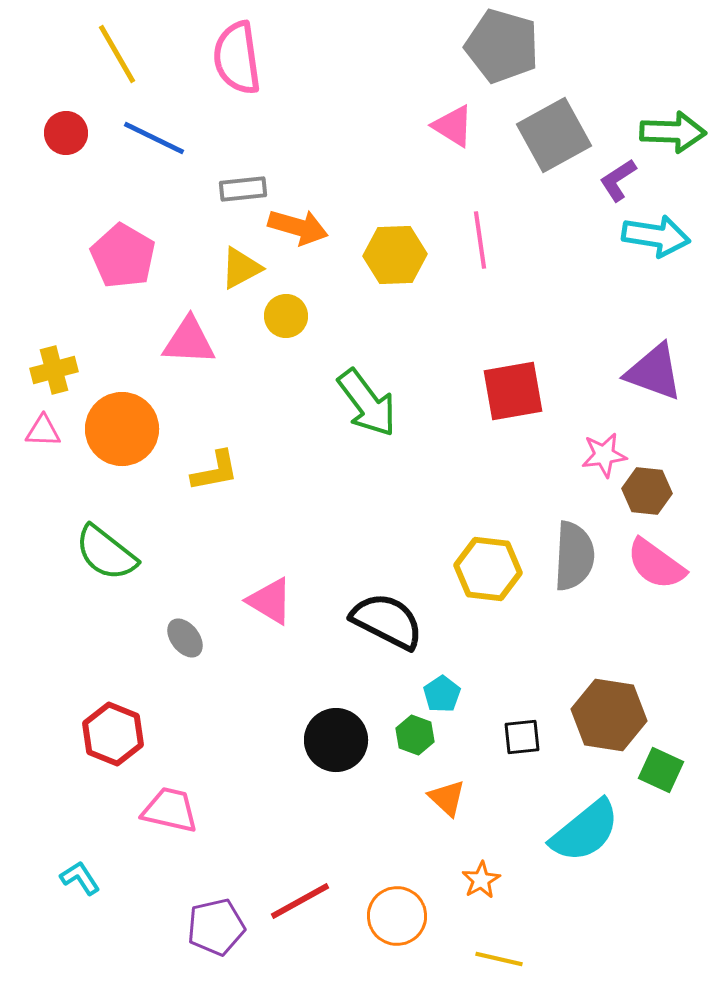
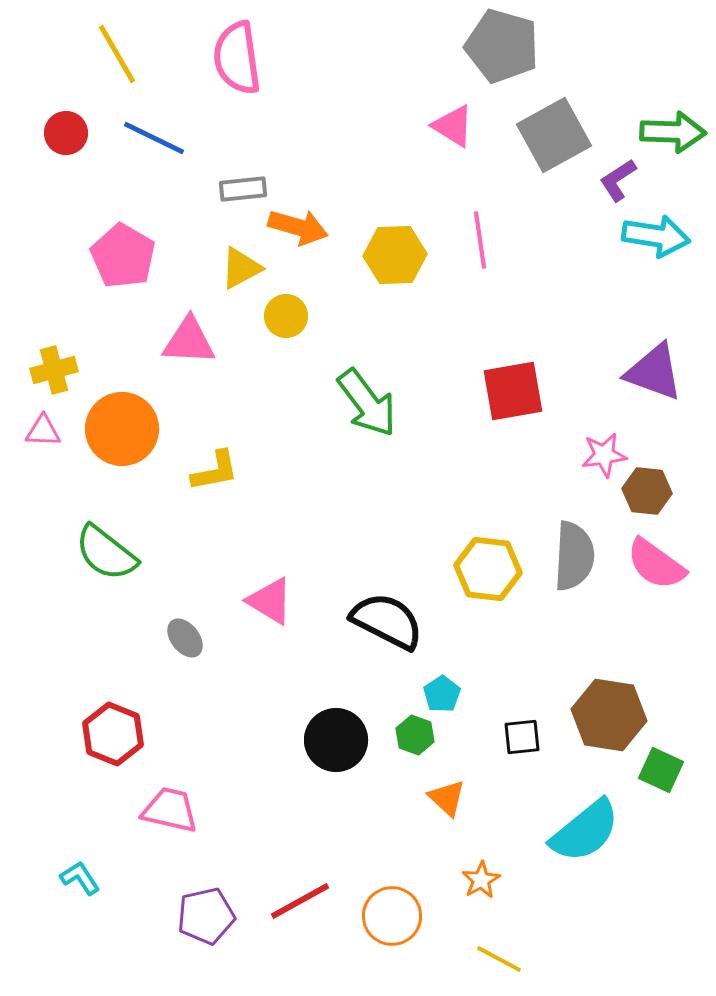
orange circle at (397, 916): moved 5 px left
purple pentagon at (216, 927): moved 10 px left, 11 px up
yellow line at (499, 959): rotated 15 degrees clockwise
